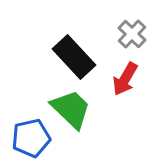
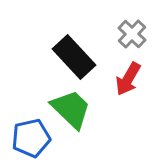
red arrow: moved 3 px right
